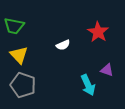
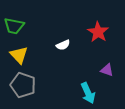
cyan arrow: moved 8 px down
